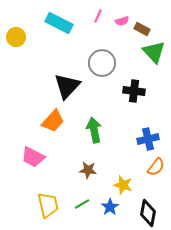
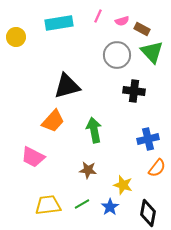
cyan rectangle: rotated 36 degrees counterclockwise
green triangle: moved 2 px left
gray circle: moved 15 px right, 8 px up
black triangle: rotated 32 degrees clockwise
orange semicircle: moved 1 px right, 1 px down
yellow trapezoid: rotated 84 degrees counterclockwise
